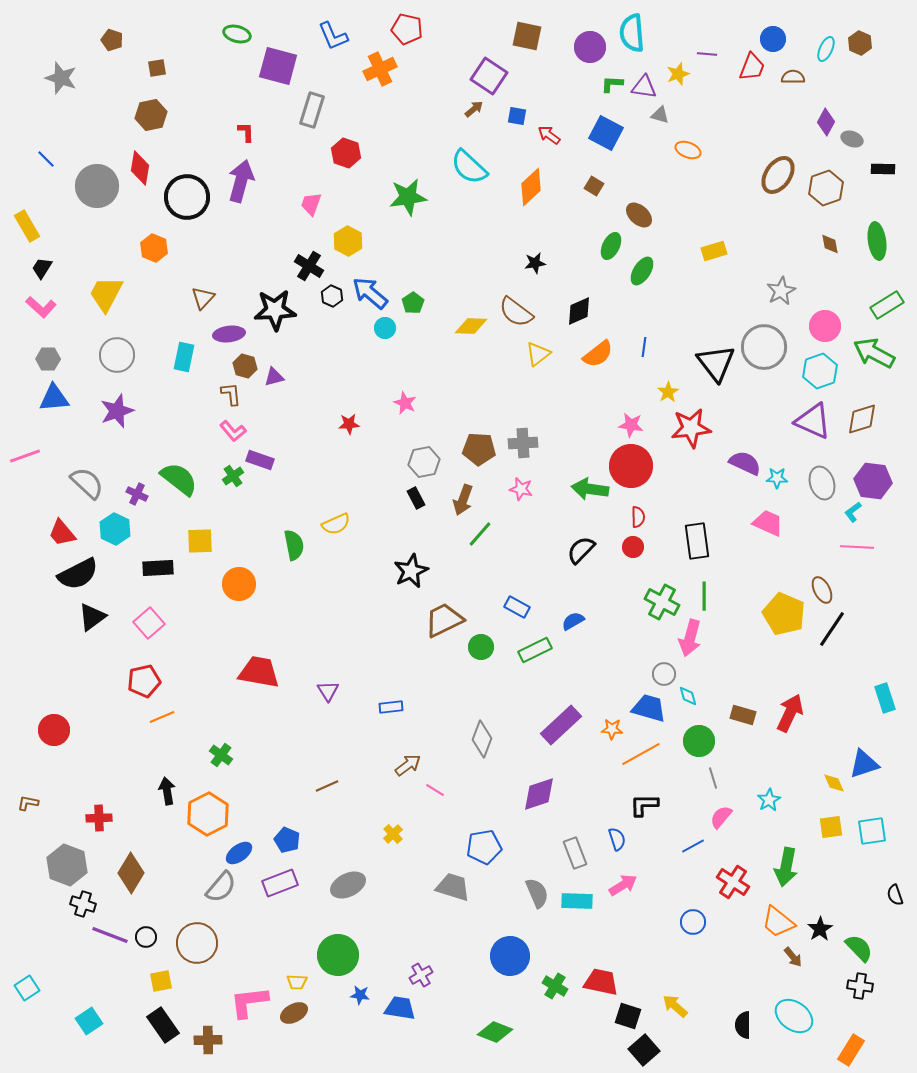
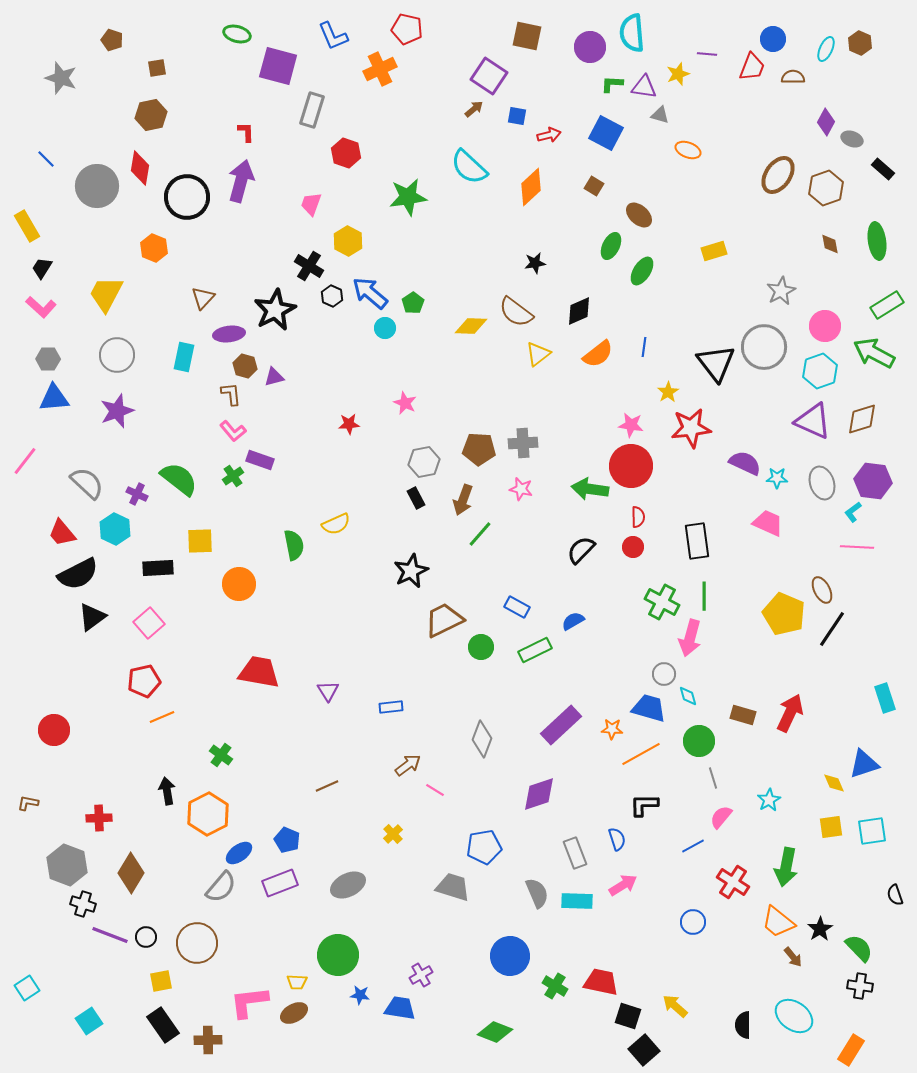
red arrow at (549, 135): rotated 130 degrees clockwise
black rectangle at (883, 169): rotated 40 degrees clockwise
black star at (275, 310): rotated 24 degrees counterclockwise
pink line at (25, 456): moved 5 px down; rotated 32 degrees counterclockwise
